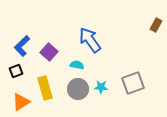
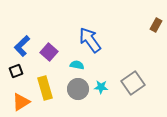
gray square: rotated 15 degrees counterclockwise
